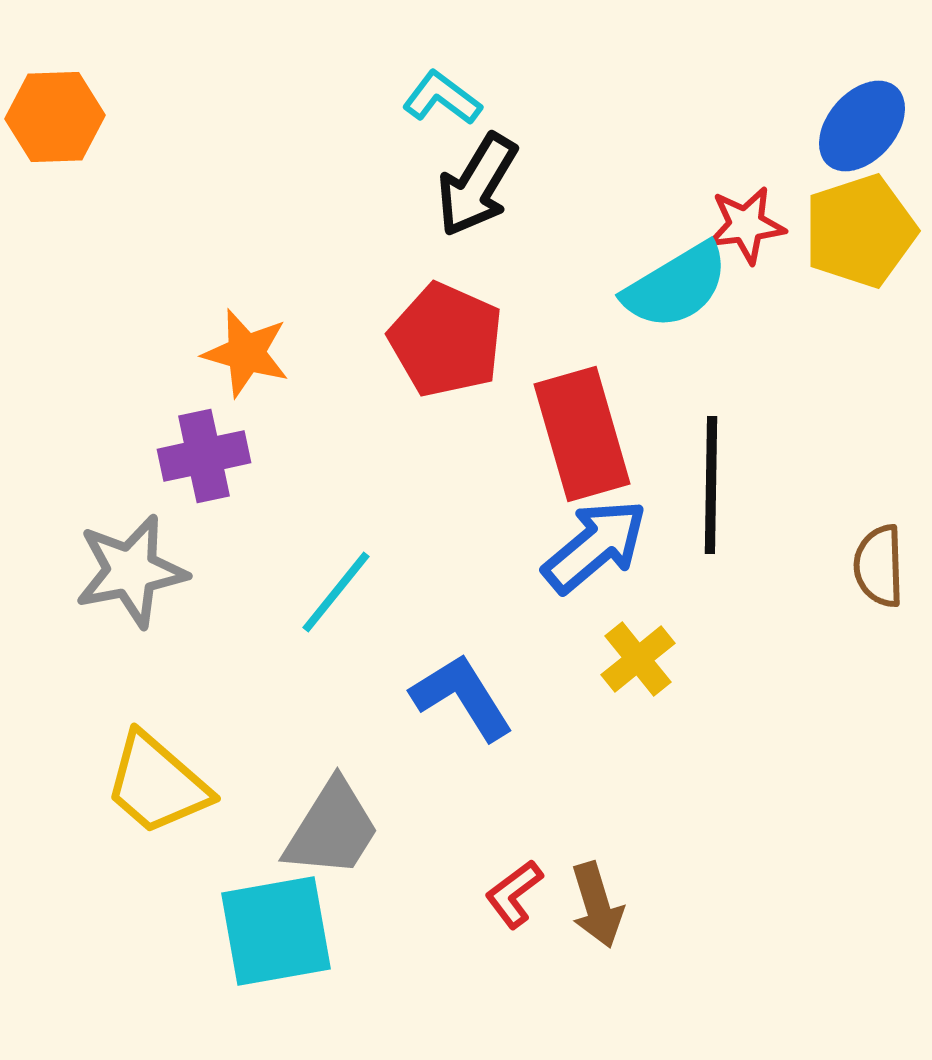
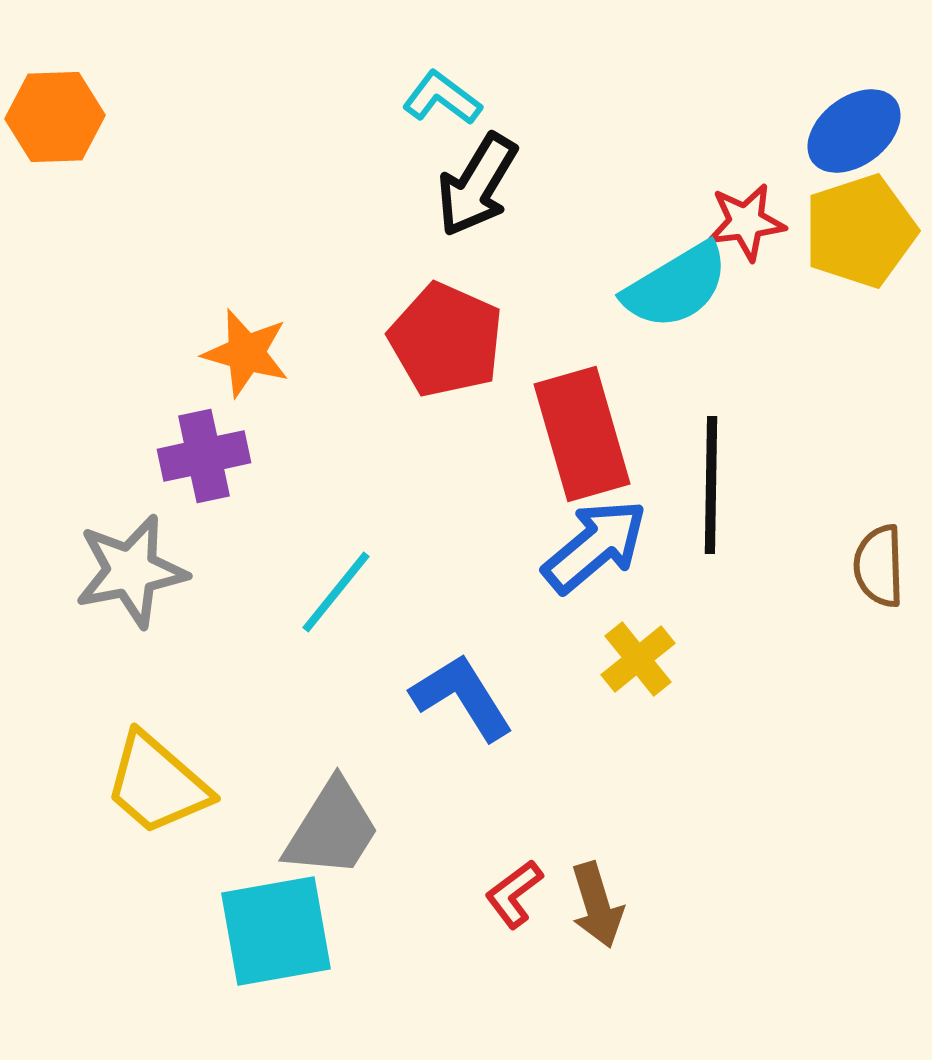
blue ellipse: moved 8 px left, 5 px down; rotated 12 degrees clockwise
red star: moved 3 px up
